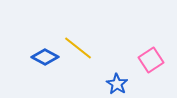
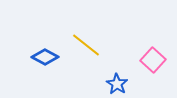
yellow line: moved 8 px right, 3 px up
pink square: moved 2 px right; rotated 15 degrees counterclockwise
